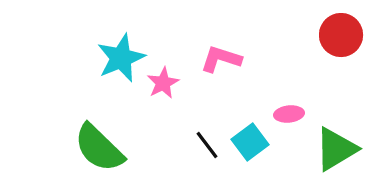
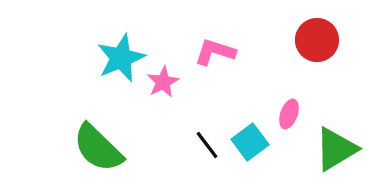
red circle: moved 24 px left, 5 px down
pink L-shape: moved 6 px left, 7 px up
pink star: moved 1 px up
pink ellipse: rotated 64 degrees counterclockwise
green semicircle: moved 1 px left
